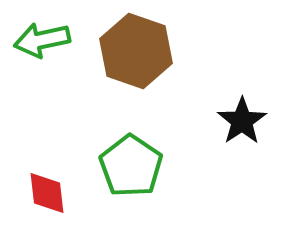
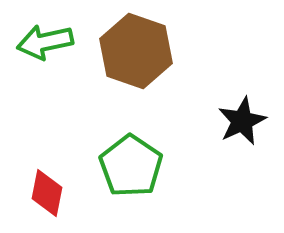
green arrow: moved 3 px right, 2 px down
black star: rotated 9 degrees clockwise
red diamond: rotated 18 degrees clockwise
